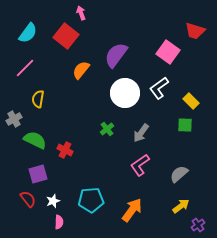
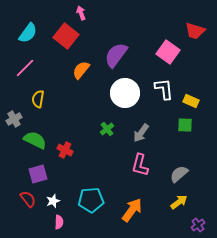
white L-shape: moved 5 px right, 1 px down; rotated 120 degrees clockwise
yellow rectangle: rotated 21 degrees counterclockwise
pink L-shape: rotated 40 degrees counterclockwise
yellow arrow: moved 2 px left, 4 px up
